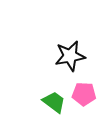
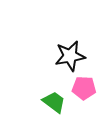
pink pentagon: moved 6 px up
